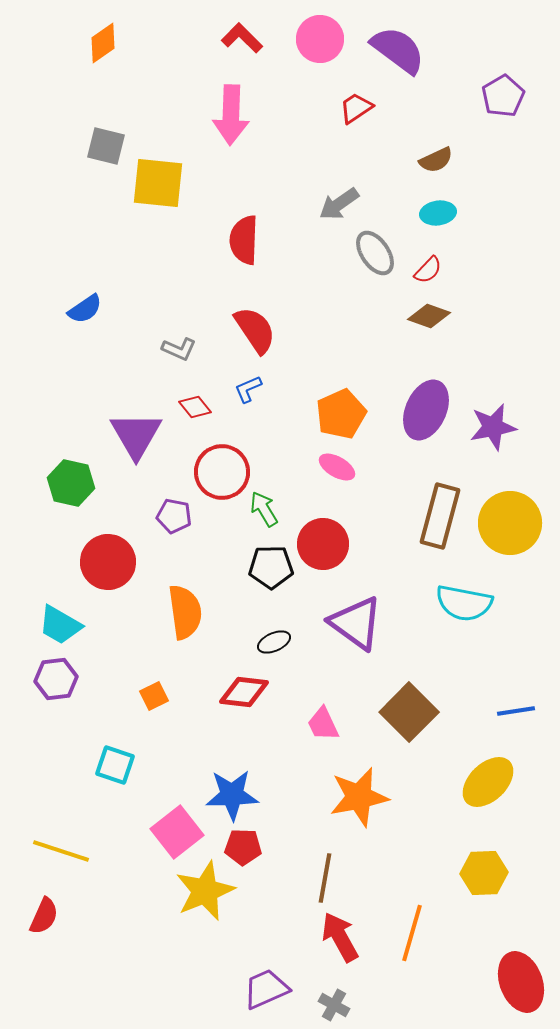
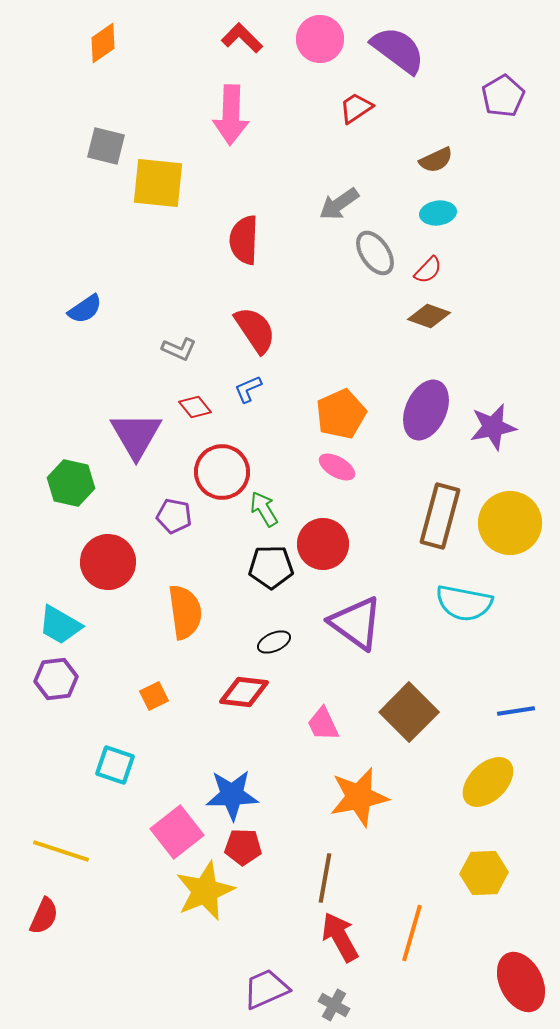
red ellipse at (521, 982): rotated 6 degrees counterclockwise
